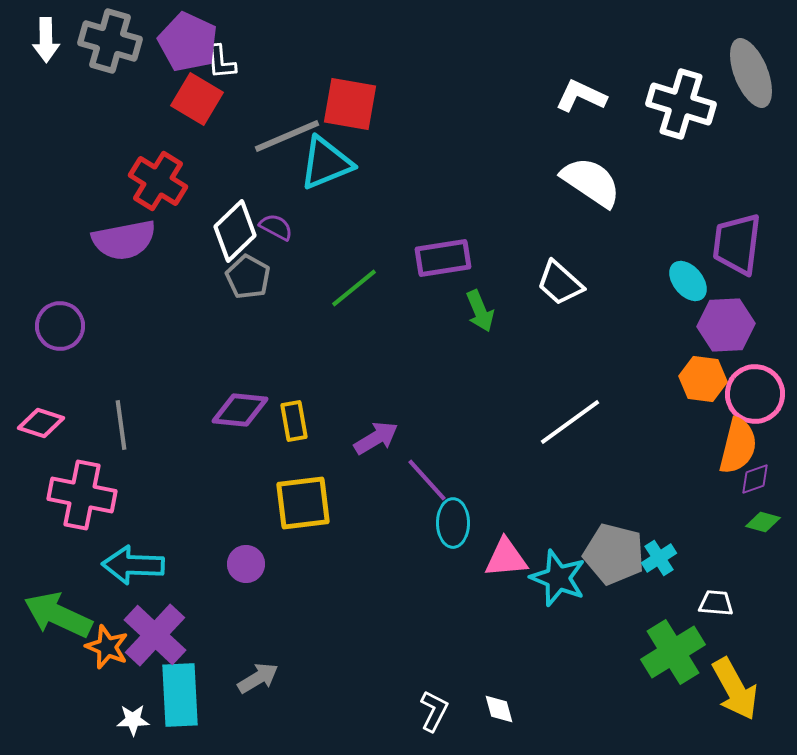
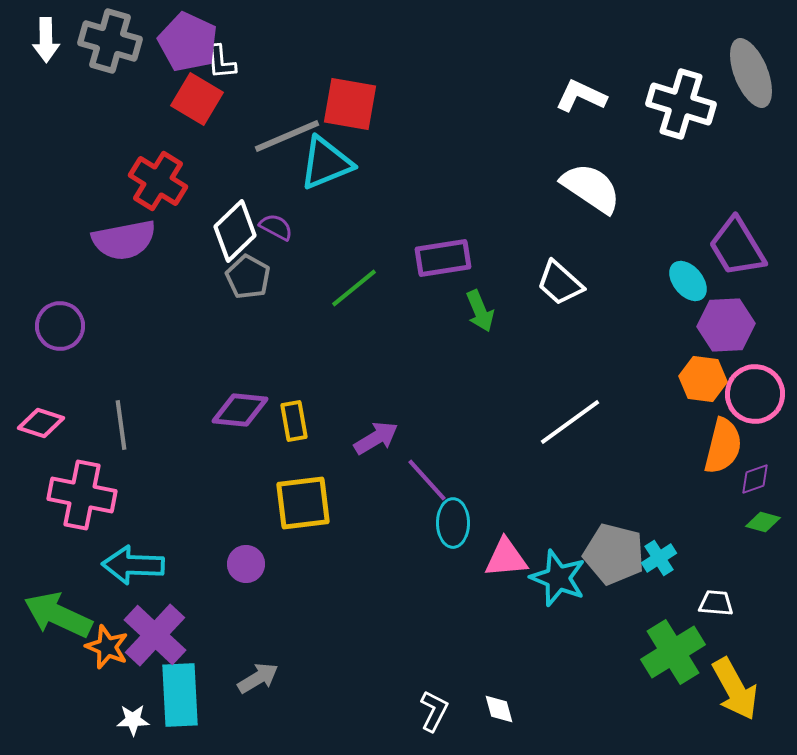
white semicircle at (591, 182): moved 6 px down
purple trapezoid at (737, 244): moved 3 px down; rotated 38 degrees counterclockwise
orange semicircle at (738, 446): moved 15 px left
